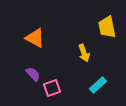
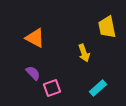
purple semicircle: moved 1 px up
cyan rectangle: moved 3 px down
